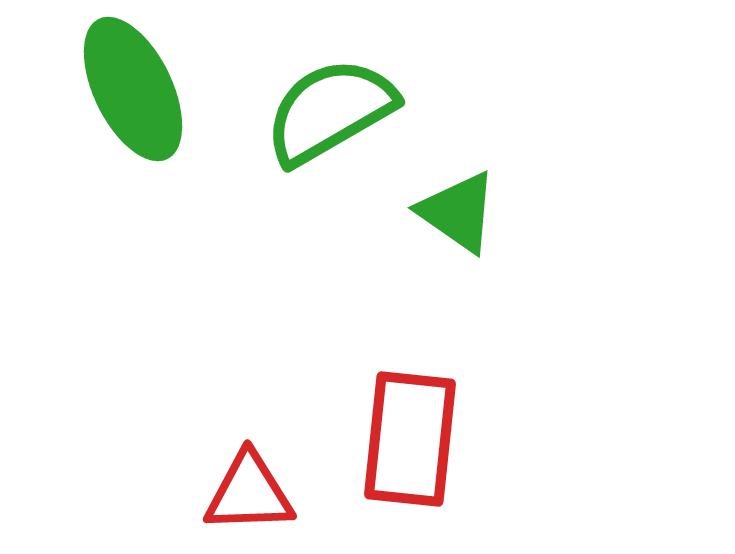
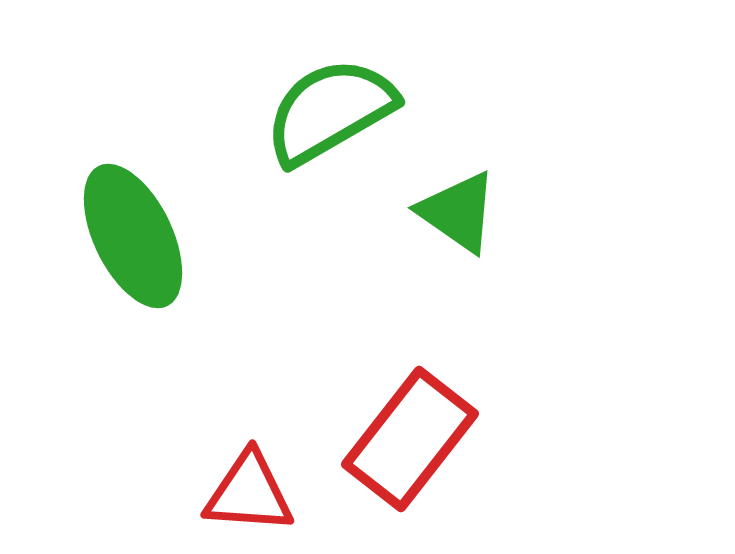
green ellipse: moved 147 px down
red rectangle: rotated 32 degrees clockwise
red triangle: rotated 6 degrees clockwise
